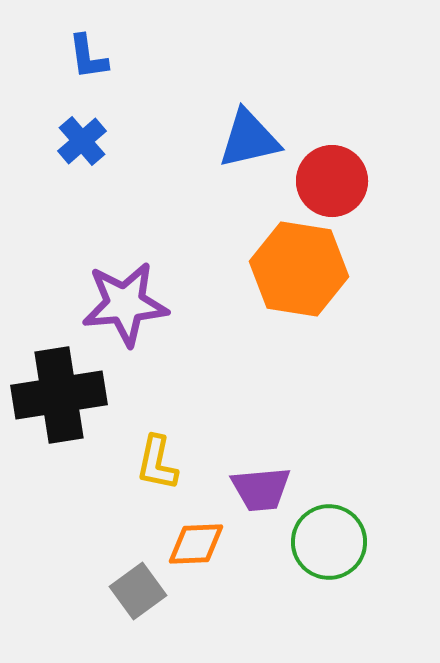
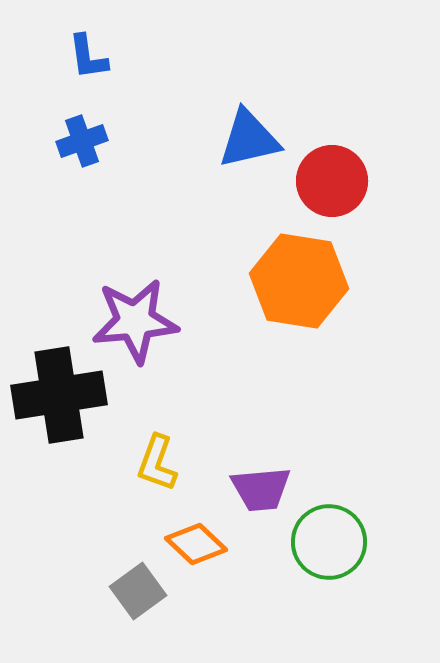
blue cross: rotated 21 degrees clockwise
orange hexagon: moved 12 px down
purple star: moved 10 px right, 17 px down
yellow L-shape: rotated 8 degrees clockwise
orange diamond: rotated 46 degrees clockwise
